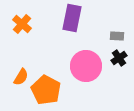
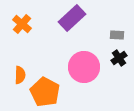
purple rectangle: rotated 36 degrees clockwise
gray rectangle: moved 1 px up
pink circle: moved 2 px left, 1 px down
orange semicircle: moved 1 px left, 2 px up; rotated 30 degrees counterclockwise
orange pentagon: moved 1 px left, 2 px down
